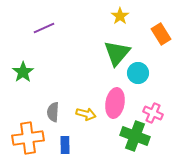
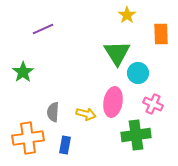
yellow star: moved 7 px right, 1 px up
purple line: moved 1 px left, 1 px down
orange rectangle: rotated 30 degrees clockwise
green triangle: rotated 12 degrees counterclockwise
pink ellipse: moved 2 px left, 1 px up
pink cross: moved 9 px up
green cross: moved 1 px right, 1 px up; rotated 28 degrees counterclockwise
blue rectangle: rotated 12 degrees clockwise
